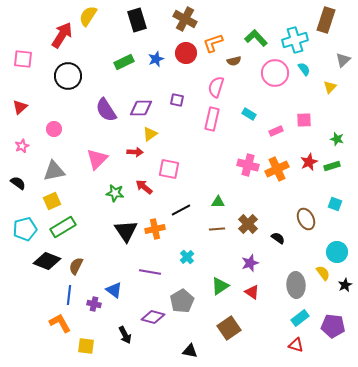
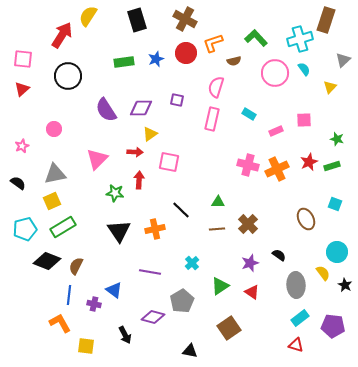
cyan cross at (295, 40): moved 5 px right, 1 px up
green rectangle at (124, 62): rotated 18 degrees clockwise
red triangle at (20, 107): moved 2 px right, 18 px up
pink square at (169, 169): moved 7 px up
gray triangle at (54, 171): moved 1 px right, 3 px down
red arrow at (144, 187): moved 5 px left, 7 px up; rotated 54 degrees clockwise
black line at (181, 210): rotated 72 degrees clockwise
black triangle at (126, 231): moved 7 px left
black semicircle at (278, 238): moved 1 px right, 17 px down
cyan cross at (187, 257): moved 5 px right, 6 px down
black star at (345, 285): rotated 16 degrees counterclockwise
